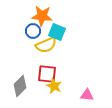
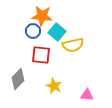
cyan square: rotated 18 degrees clockwise
yellow semicircle: moved 27 px right; rotated 10 degrees clockwise
red square: moved 6 px left, 19 px up
gray diamond: moved 2 px left, 7 px up
